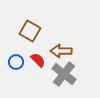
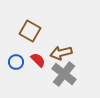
brown arrow: moved 2 px down; rotated 15 degrees counterclockwise
